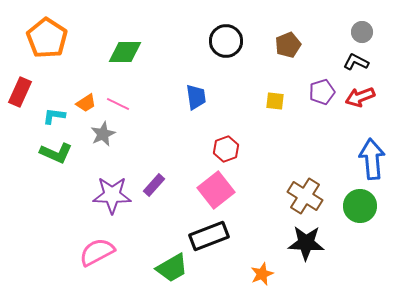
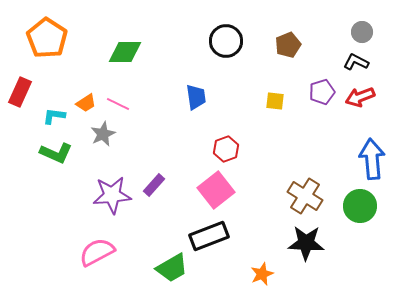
purple star: rotated 6 degrees counterclockwise
